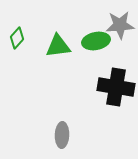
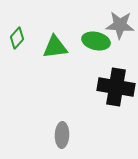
gray star: rotated 8 degrees clockwise
green ellipse: rotated 24 degrees clockwise
green triangle: moved 3 px left, 1 px down
